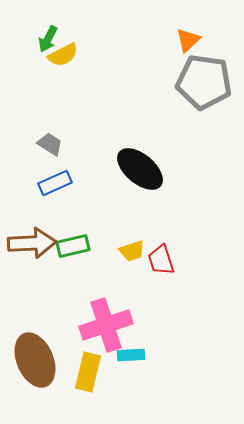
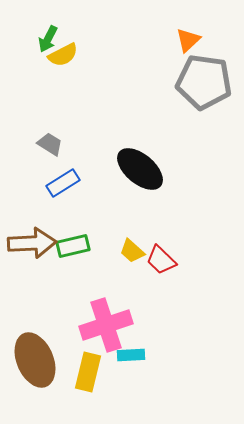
blue rectangle: moved 8 px right; rotated 8 degrees counterclockwise
yellow trapezoid: rotated 60 degrees clockwise
red trapezoid: rotated 28 degrees counterclockwise
